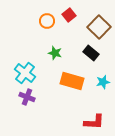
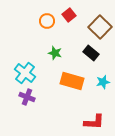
brown square: moved 1 px right
